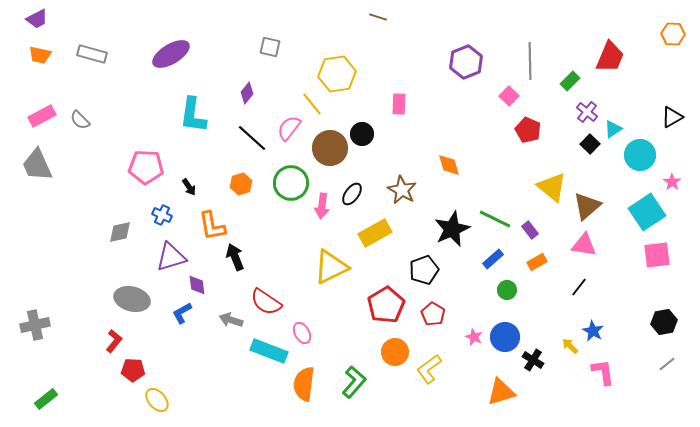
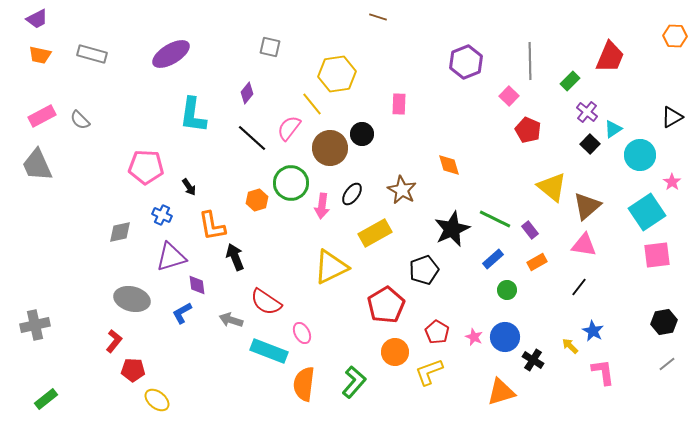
orange hexagon at (673, 34): moved 2 px right, 2 px down
orange hexagon at (241, 184): moved 16 px right, 16 px down
red pentagon at (433, 314): moved 4 px right, 18 px down
yellow L-shape at (429, 369): moved 3 px down; rotated 16 degrees clockwise
yellow ellipse at (157, 400): rotated 10 degrees counterclockwise
